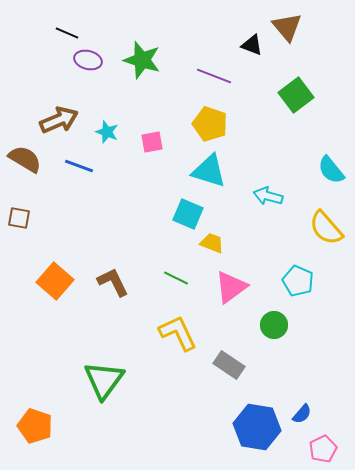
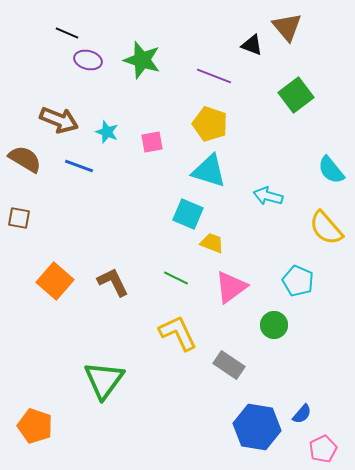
brown arrow: rotated 45 degrees clockwise
